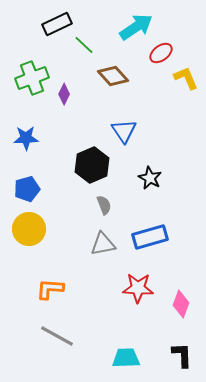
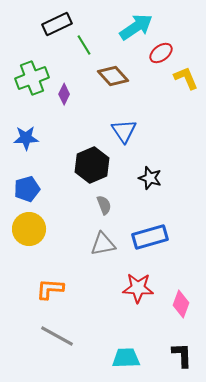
green line: rotated 15 degrees clockwise
black star: rotated 10 degrees counterclockwise
